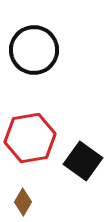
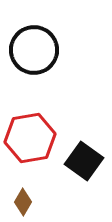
black square: moved 1 px right
